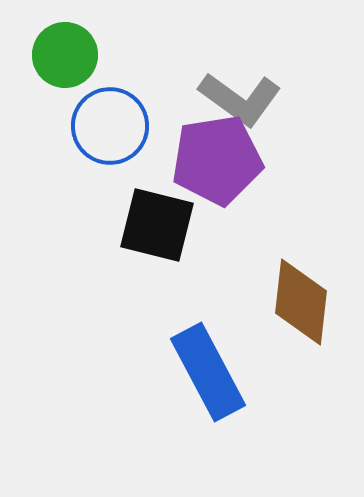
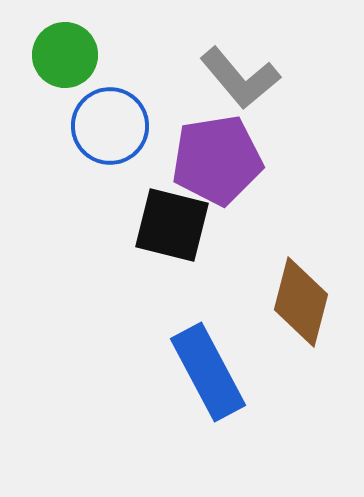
gray L-shape: moved 21 px up; rotated 14 degrees clockwise
black square: moved 15 px right
brown diamond: rotated 8 degrees clockwise
